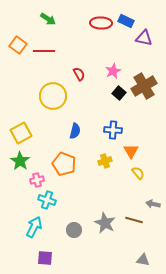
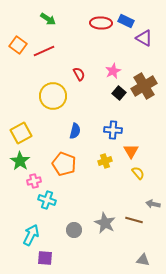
purple triangle: rotated 18 degrees clockwise
red line: rotated 25 degrees counterclockwise
pink cross: moved 3 px left, 1 px down
cyan arrow: moved 3 px left, 8 px down
